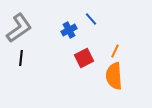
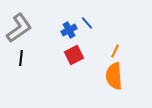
blue line: moved 4 px left, 4 px down
red square: moved 10 px left, 3 px up
